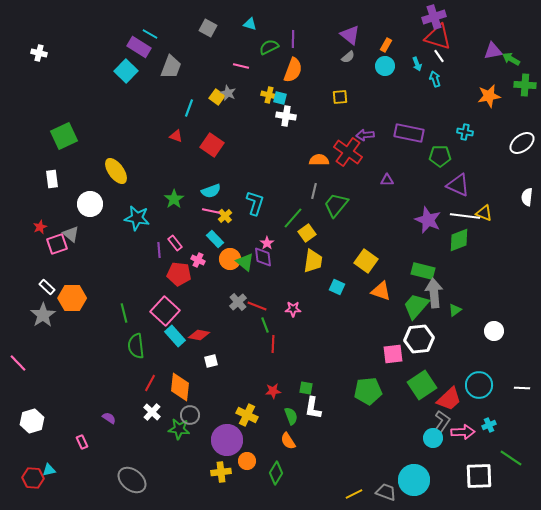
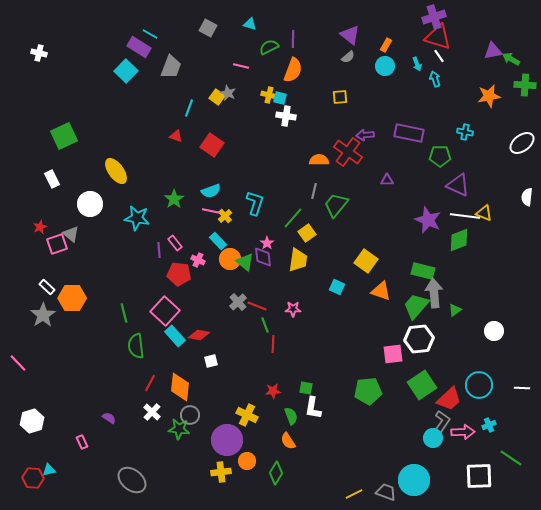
white rectangle at (52, 179): rotated 18 degrees counterclockwise
cyan rectangle at (215, 239): moved 3 px right, 2 px down
yellow trapezoid at (313, 261): moved 15 px left, 1 px up
